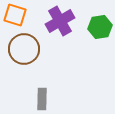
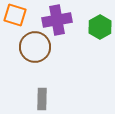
purple cross: moved 3 px left, 1 px up; rotated 20 degrees clockwise
green hexagon: rotated 20 degrees counterclockwise
brown circle: moved 11 px right, 2 px up
